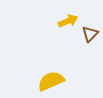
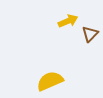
yellow semicircle: moved 1 px left
